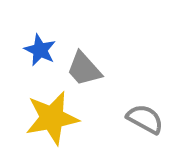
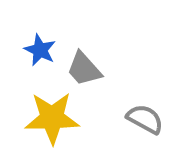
yellow star: rotated 10 degrees clockwise
